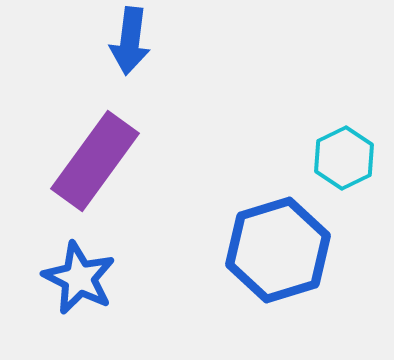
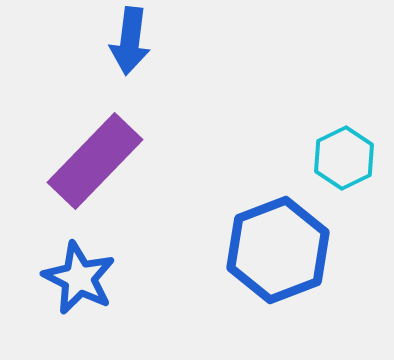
purple rectangle: rotated 8 degrees clockwise
blue hexagon: rotated 4 degrees counterclockwise
